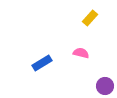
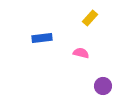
blue rectangle: moved 25 px up; rotated 24 degrees clockwise
purple circle: moved 2 px left
